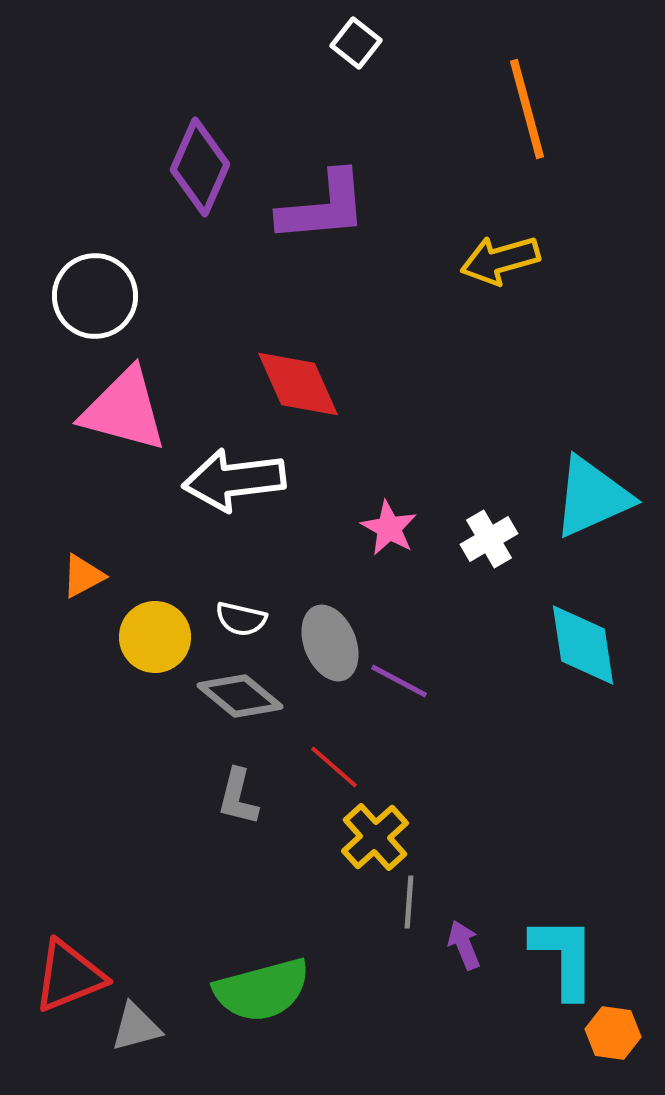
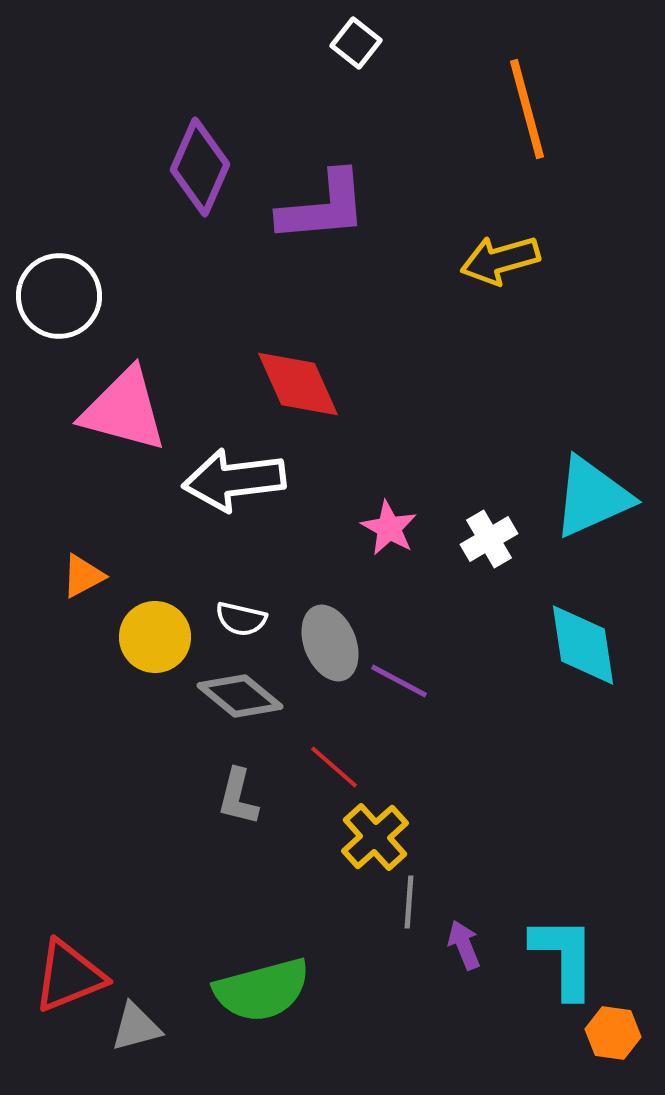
white circle: moved 36 px left
